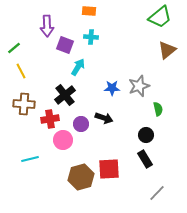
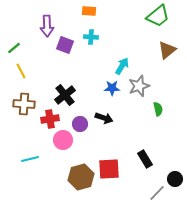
green trapezoid: moved 2 px left, 1 px up
cyan arrow: moved 44 px right, 1 px up
purple circle: moved 1 px left
black circle: moved 29 px right, 44 px down
